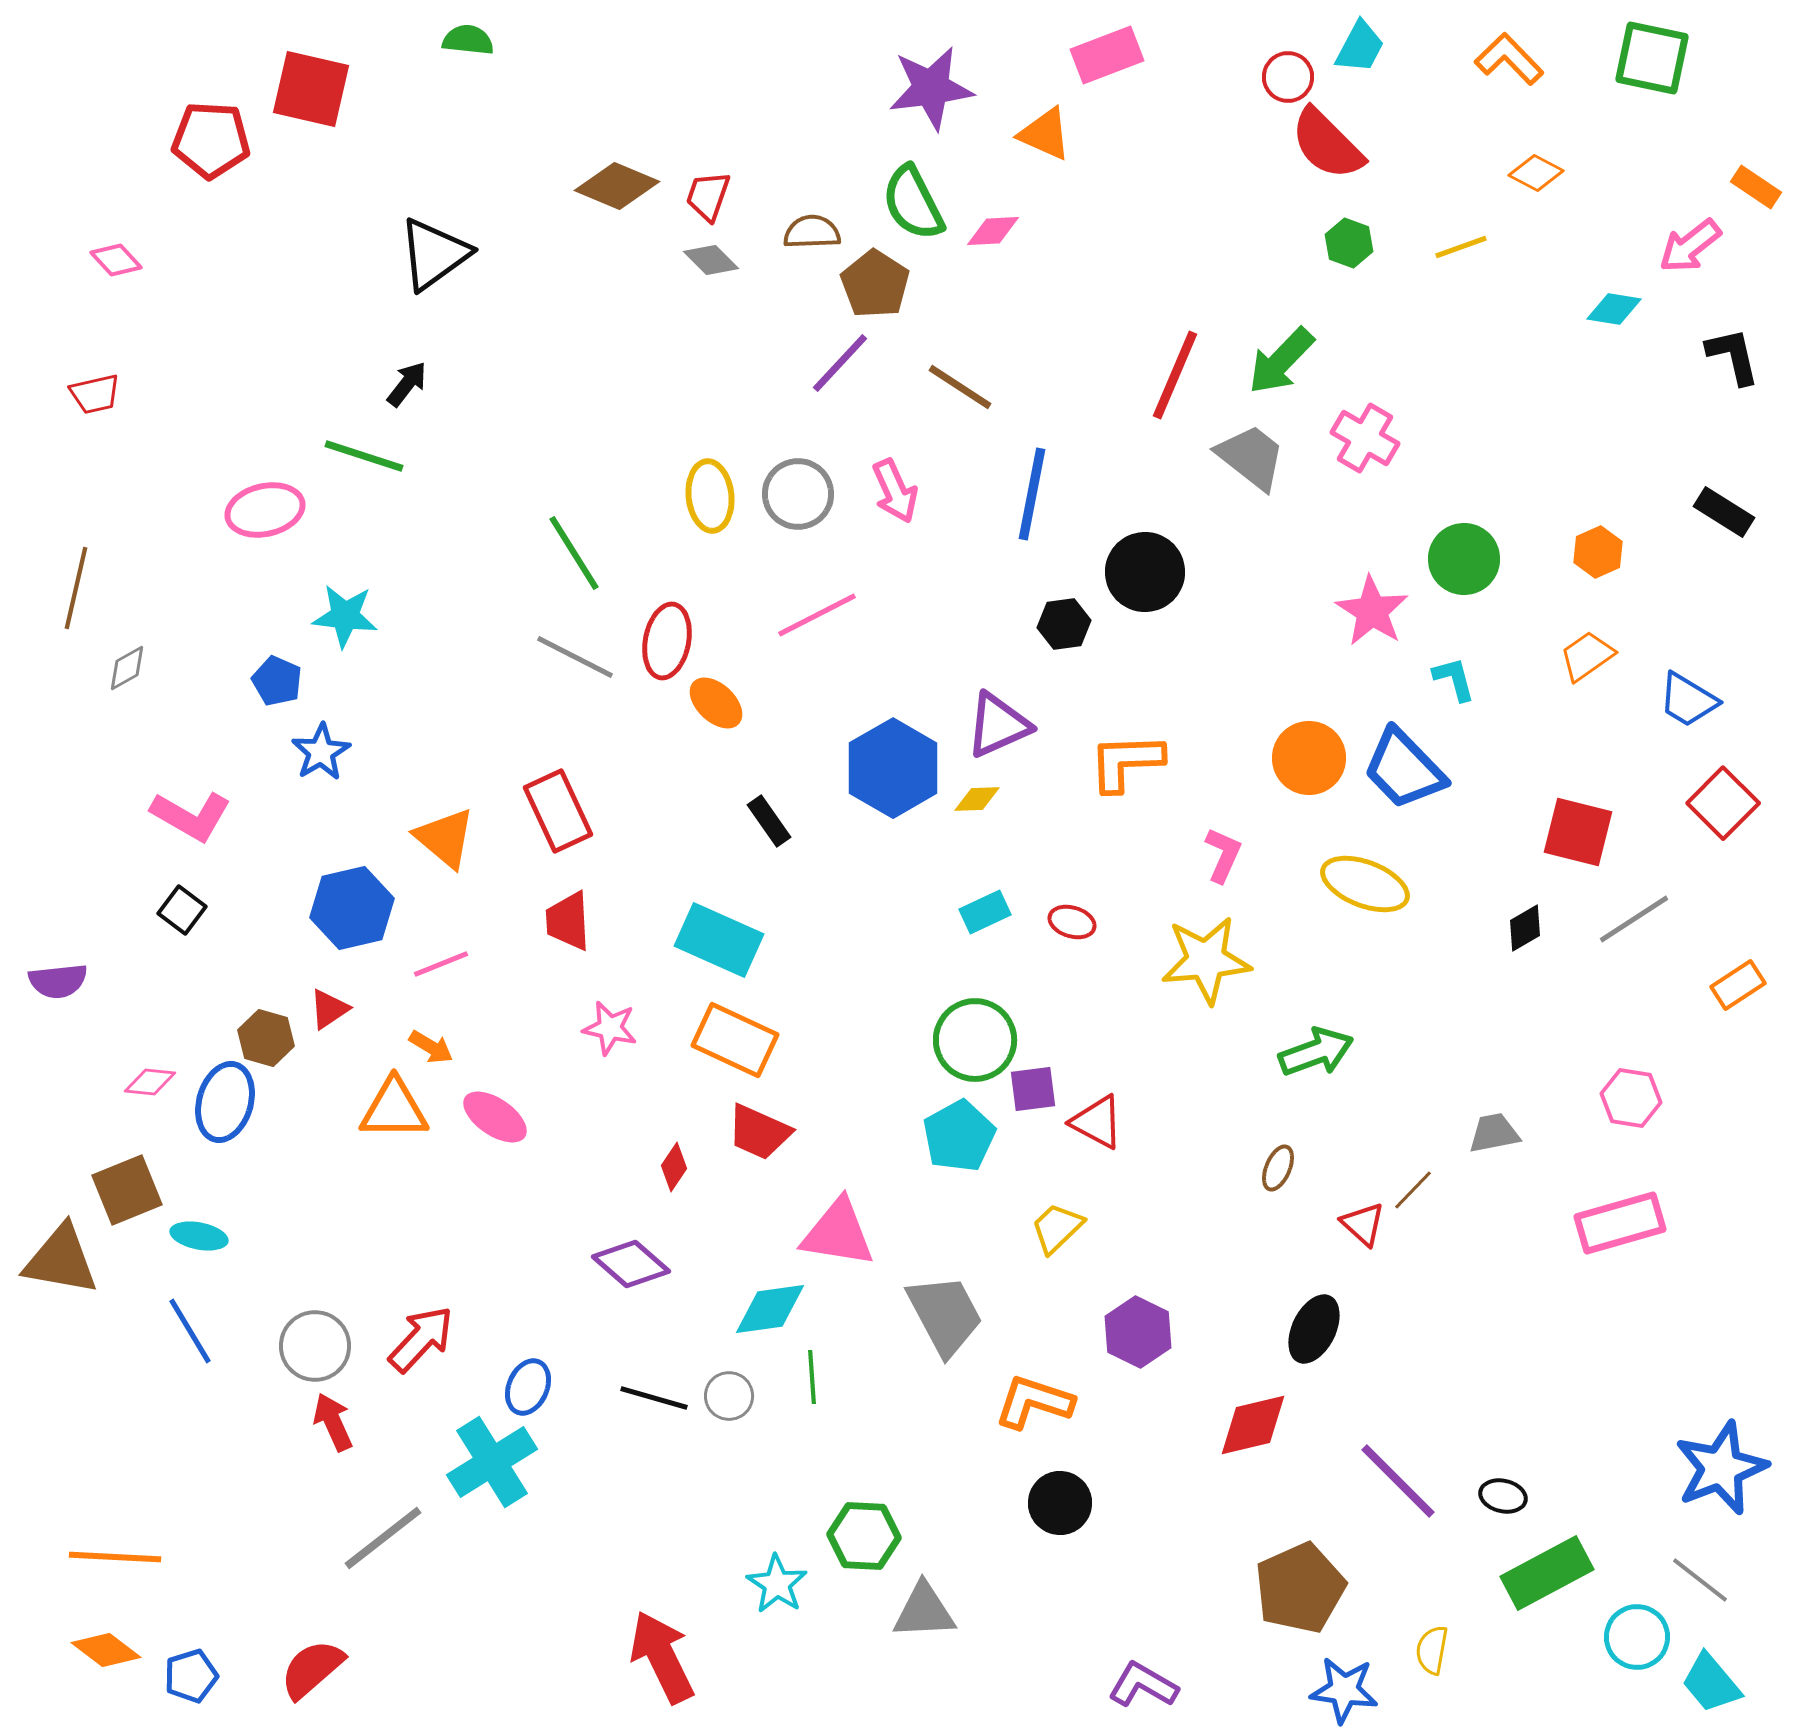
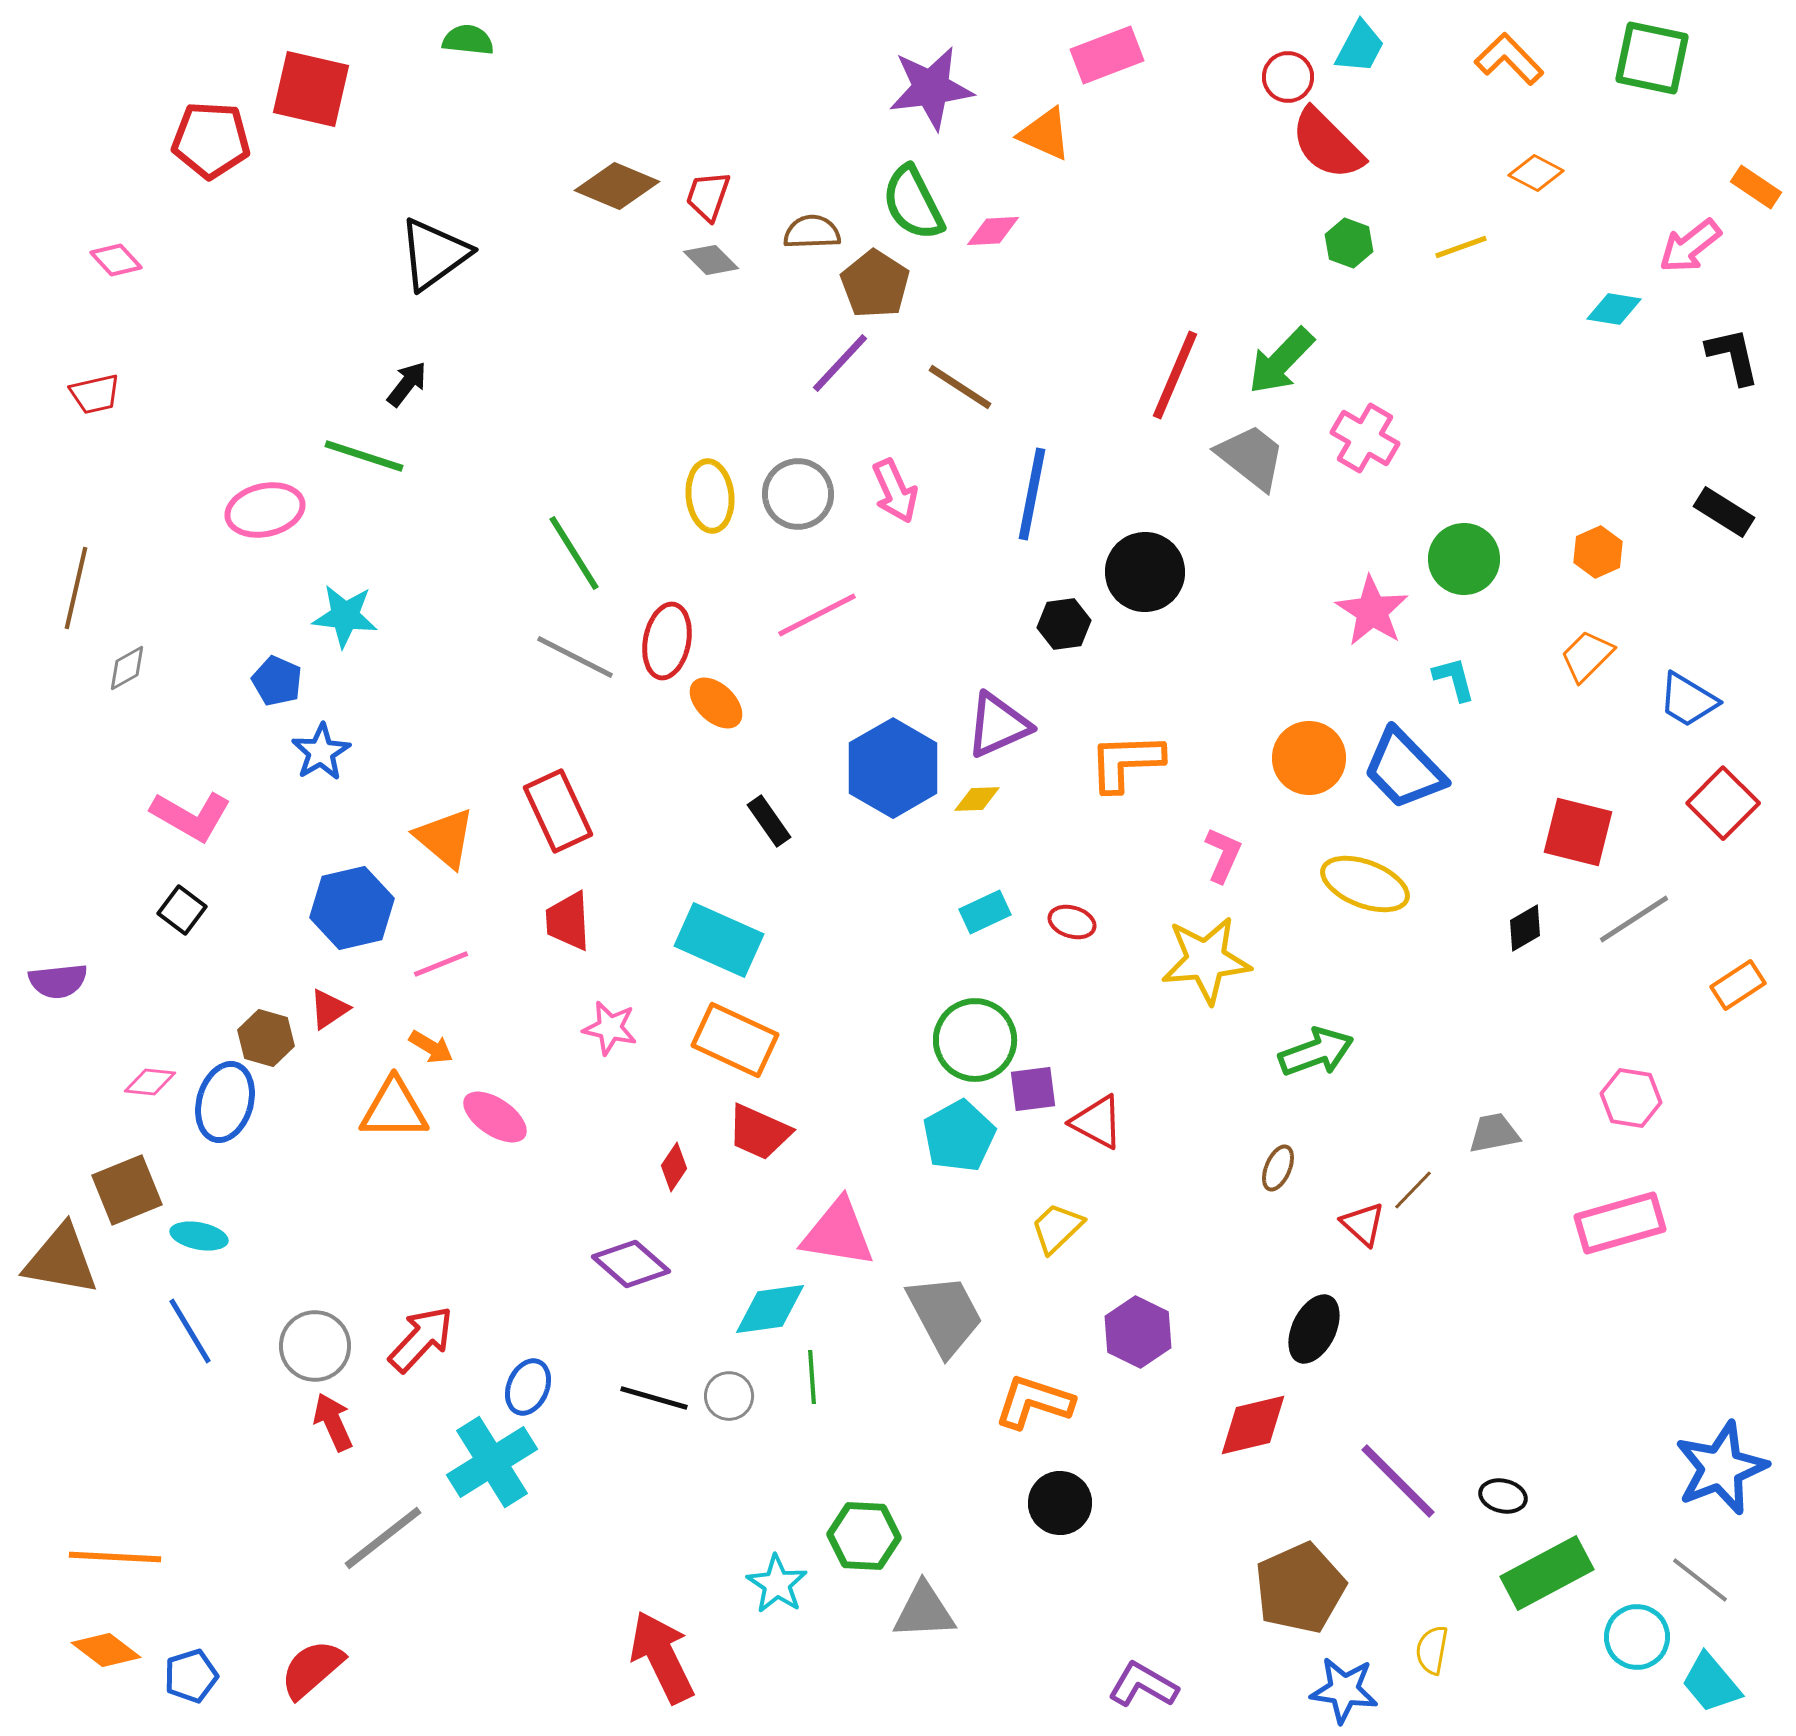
orange trapezoid at (1587, 656): rotated 10 degrees counterclockwise
